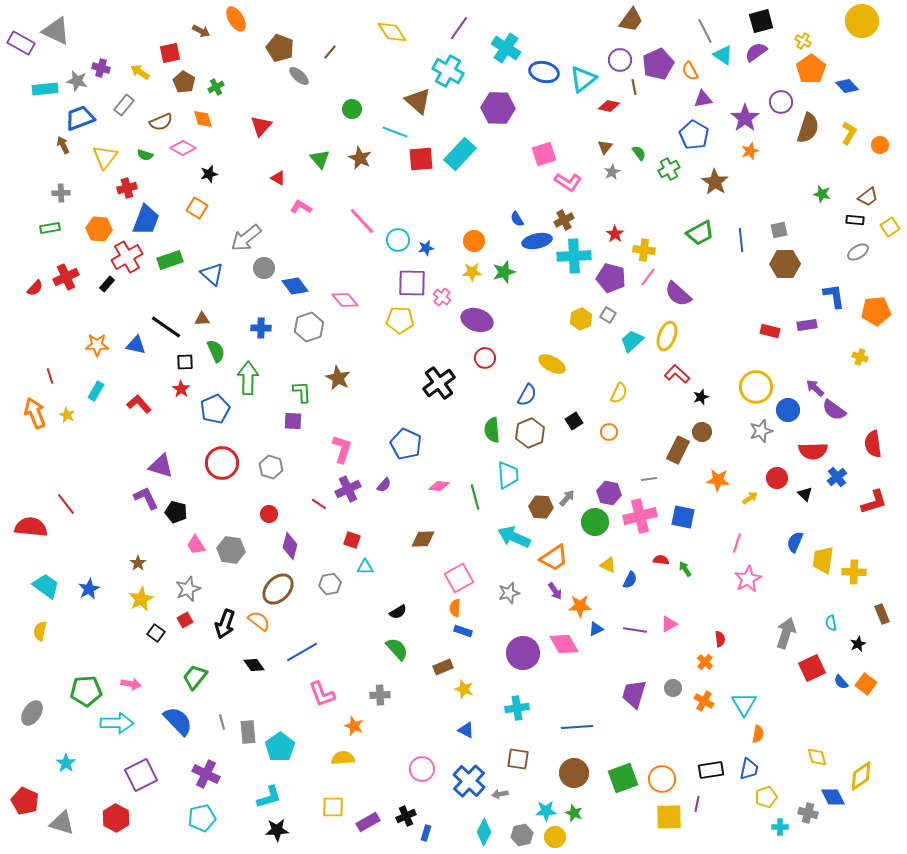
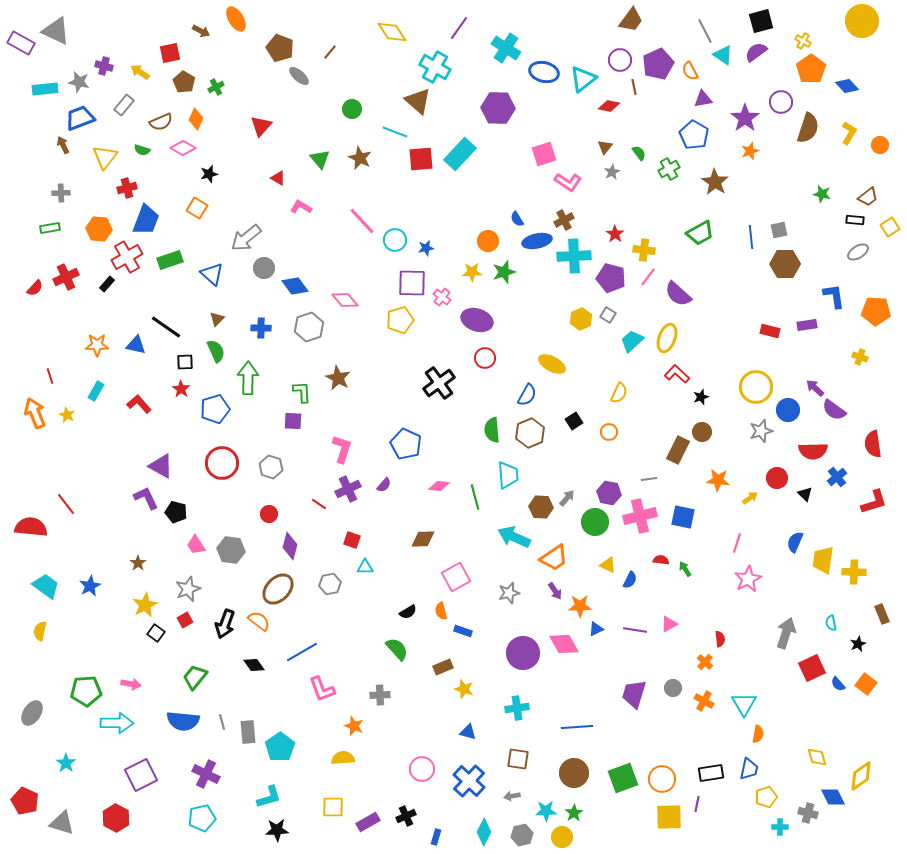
purple cross at (101, 68): moved 3 px right, 2 px up
cyan cross at (448, 71): moved 13 px left, 4 px up
gray star at (77, 81): moved 2 px right, 1 px down
orange diamond at (203, 119): moved 7 px left; rotated 40 degrees clockwise
green semicircle at (145, 155): moved 3 px left, 5 px up
cyan circle at (398, 240): moved 3 px left
blue line at (741, 240): moved 10 px right, 3 px up
orange circle at (474, 241): moved 14 px right
orange pentagon at (876, 311): rotated 8 degrees clockwise
brown triangle at (202, 319): moved 15 px right; rotated 42 degrees counterclockwise
yellow pentagon at (400, 320): rotated 20 degrees counterclockwise
yellow ellipse at (667, 336): moved 2 px down
blue pentagon at (215, 409): rotated 8 degrees clockwise
purple triangle at (161, 466): rotated 12 degrees clockwise
pink square at (459, 578): moved 3 px left, 1 px up
blue star at (89, 589): moved 1 px right, 3 px up
yellow star at (141, 599): moved 4 px right, 6 px down
orange semicircle at (455, 608): moved 14 px left, 3 px down; rotated 18 degrees counterclockwise
black semicircle at (398, 612): moved 10 px right
blue semicircle at (841, 682): moved 3 px left, 2 px down
pink L-shape at (322, 694): moved 5 px up
blue semicircle at (178, 721): moved 5 px right; rotated 140 degrees clockwise
blue triangle at (466, 730): moved 2 px right, 2 px down; rotated 12 degrees counterclockwise
black rectangle at (711, 770): moved 3 px down
gray arrow at (500, 794): moved 12 px right, 2 px down
green star at (574, 813): rotated 18 degrees clockwise
blue rectangle at (426, 833): moved 10 px right, 4 px down
yellow circle at (555, 837): moved 7 px right
